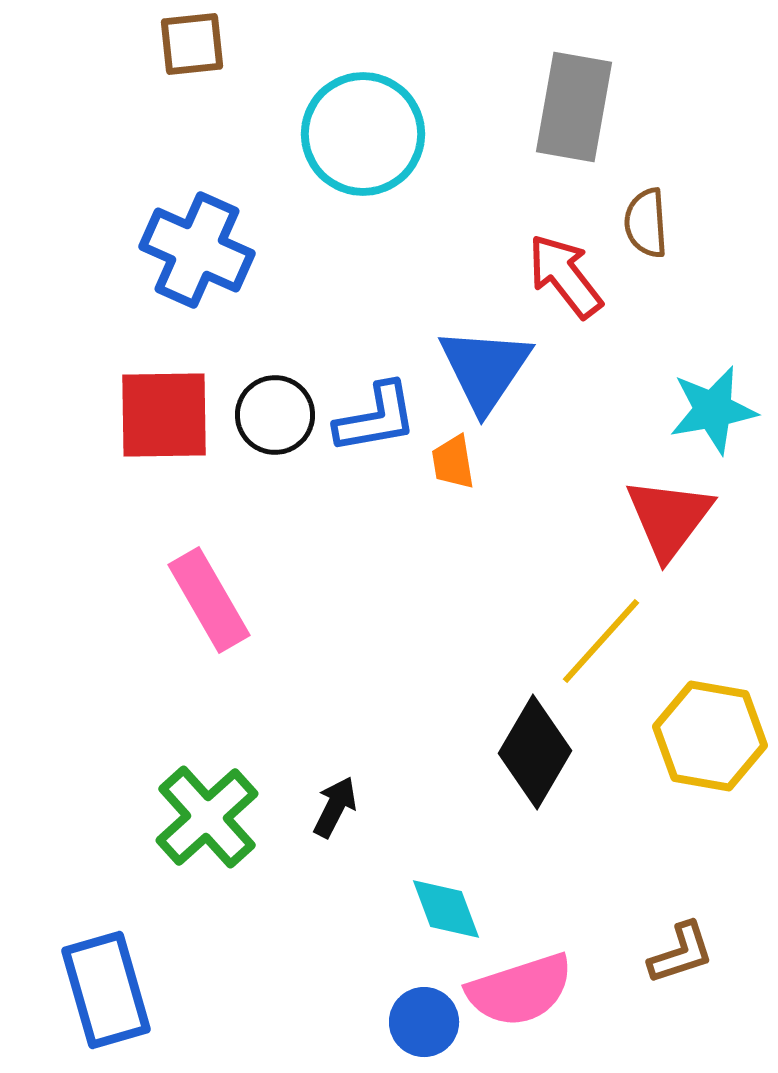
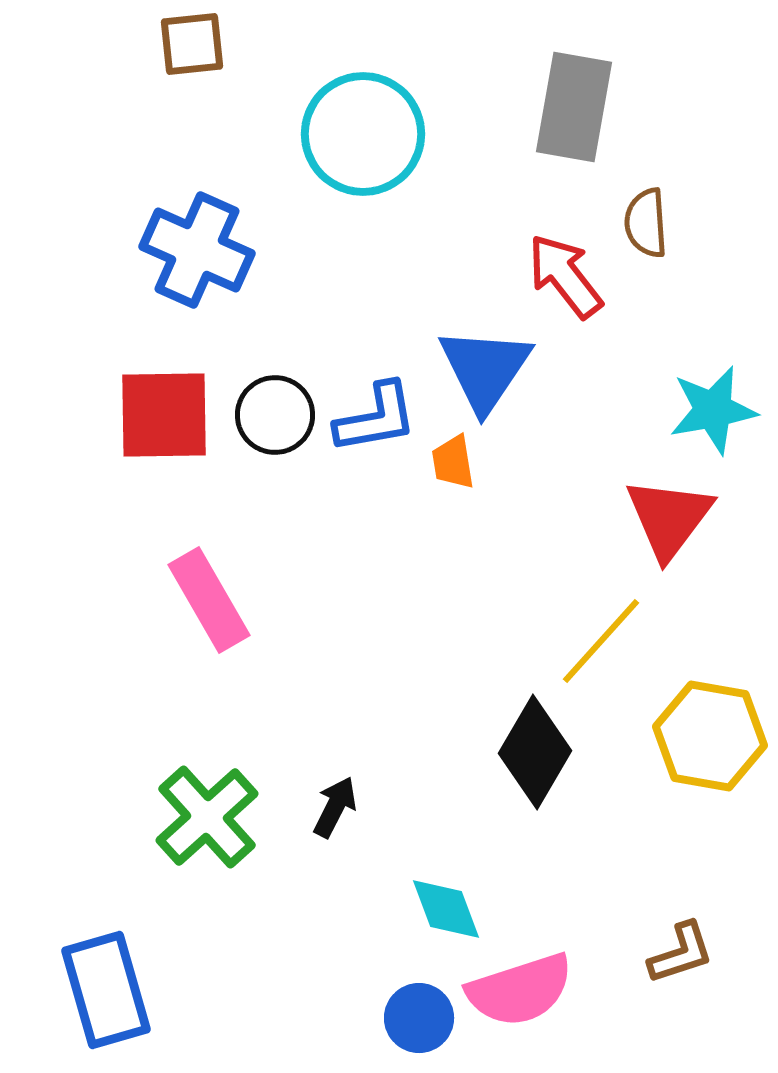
blue circle: moved 5 px left, 4 px up
